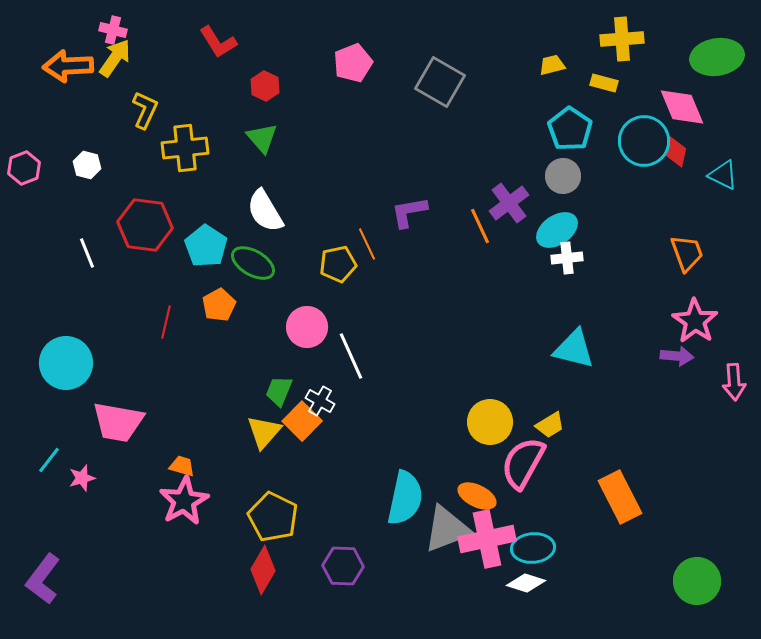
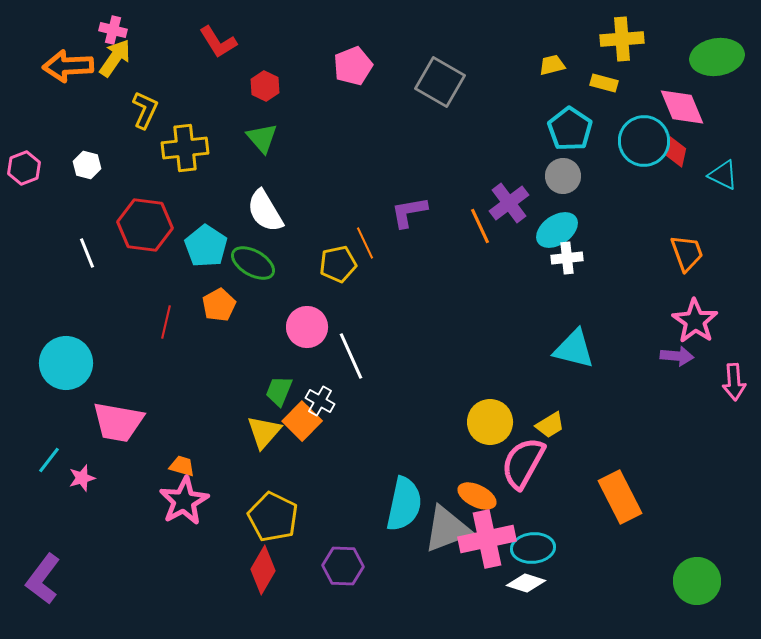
pink pentagon at (353, 63): moved 3 px down
orange line at (367, 244): moved 2 px left, 1 px up
cyan semicircle at (405, 498): moved 1 px left, 6 px down
